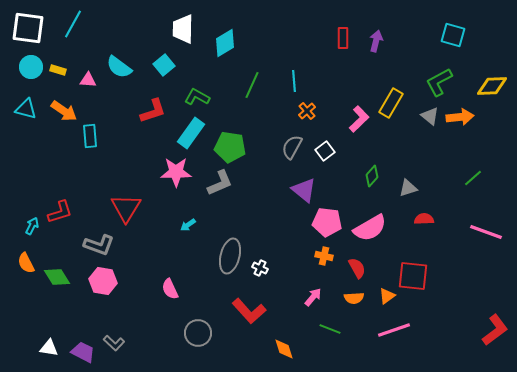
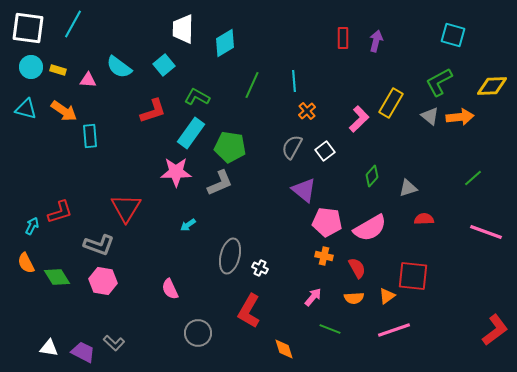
red L-shape at (249, 311): rotated 72 degrees clockwise
